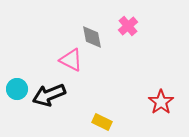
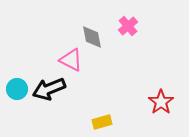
black arrow: moved 6 px up
yellow rectangle: rotated 42 degrees counterclockwise
